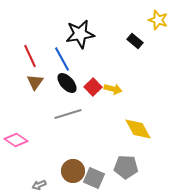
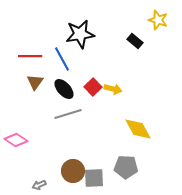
red line: rotated 65 degrees counterclockwise
black ellipse: moved 3 px left, 6 px down
gray square: rotated 25 degrees counterclockwise
